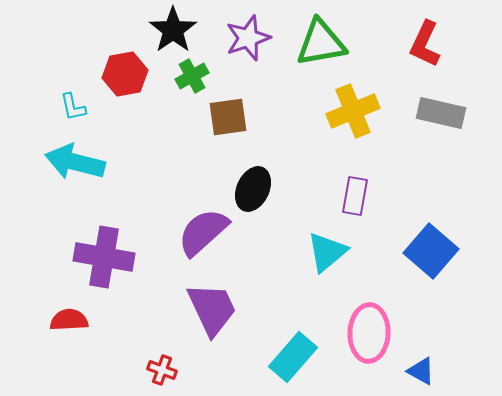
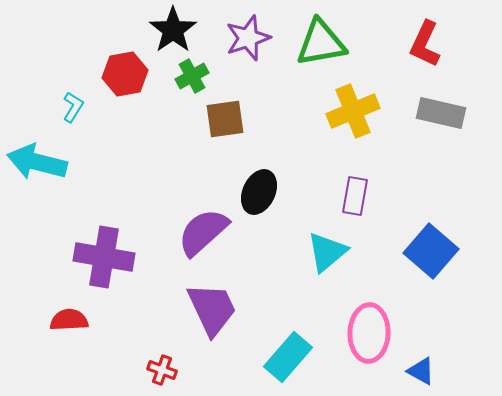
cyan L-shape: rotated 136 degrees counterclockwise
brown square: moved 3 px left, 2 px down
cyan arrow: moved 38 px left
black ellipse: moved 6 px right, 3 px down
cyan rectangle: moved 5 px left
